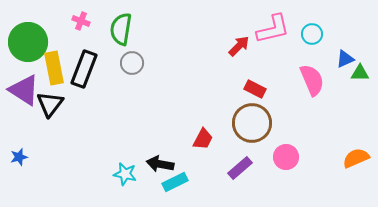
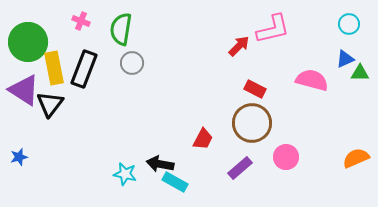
cyan circle: moved 37 px right, 10 px up
pink semicircle: rotated 52 degrees counterclockwise
cyan rectangle: rotated 55 degrees clockwise
